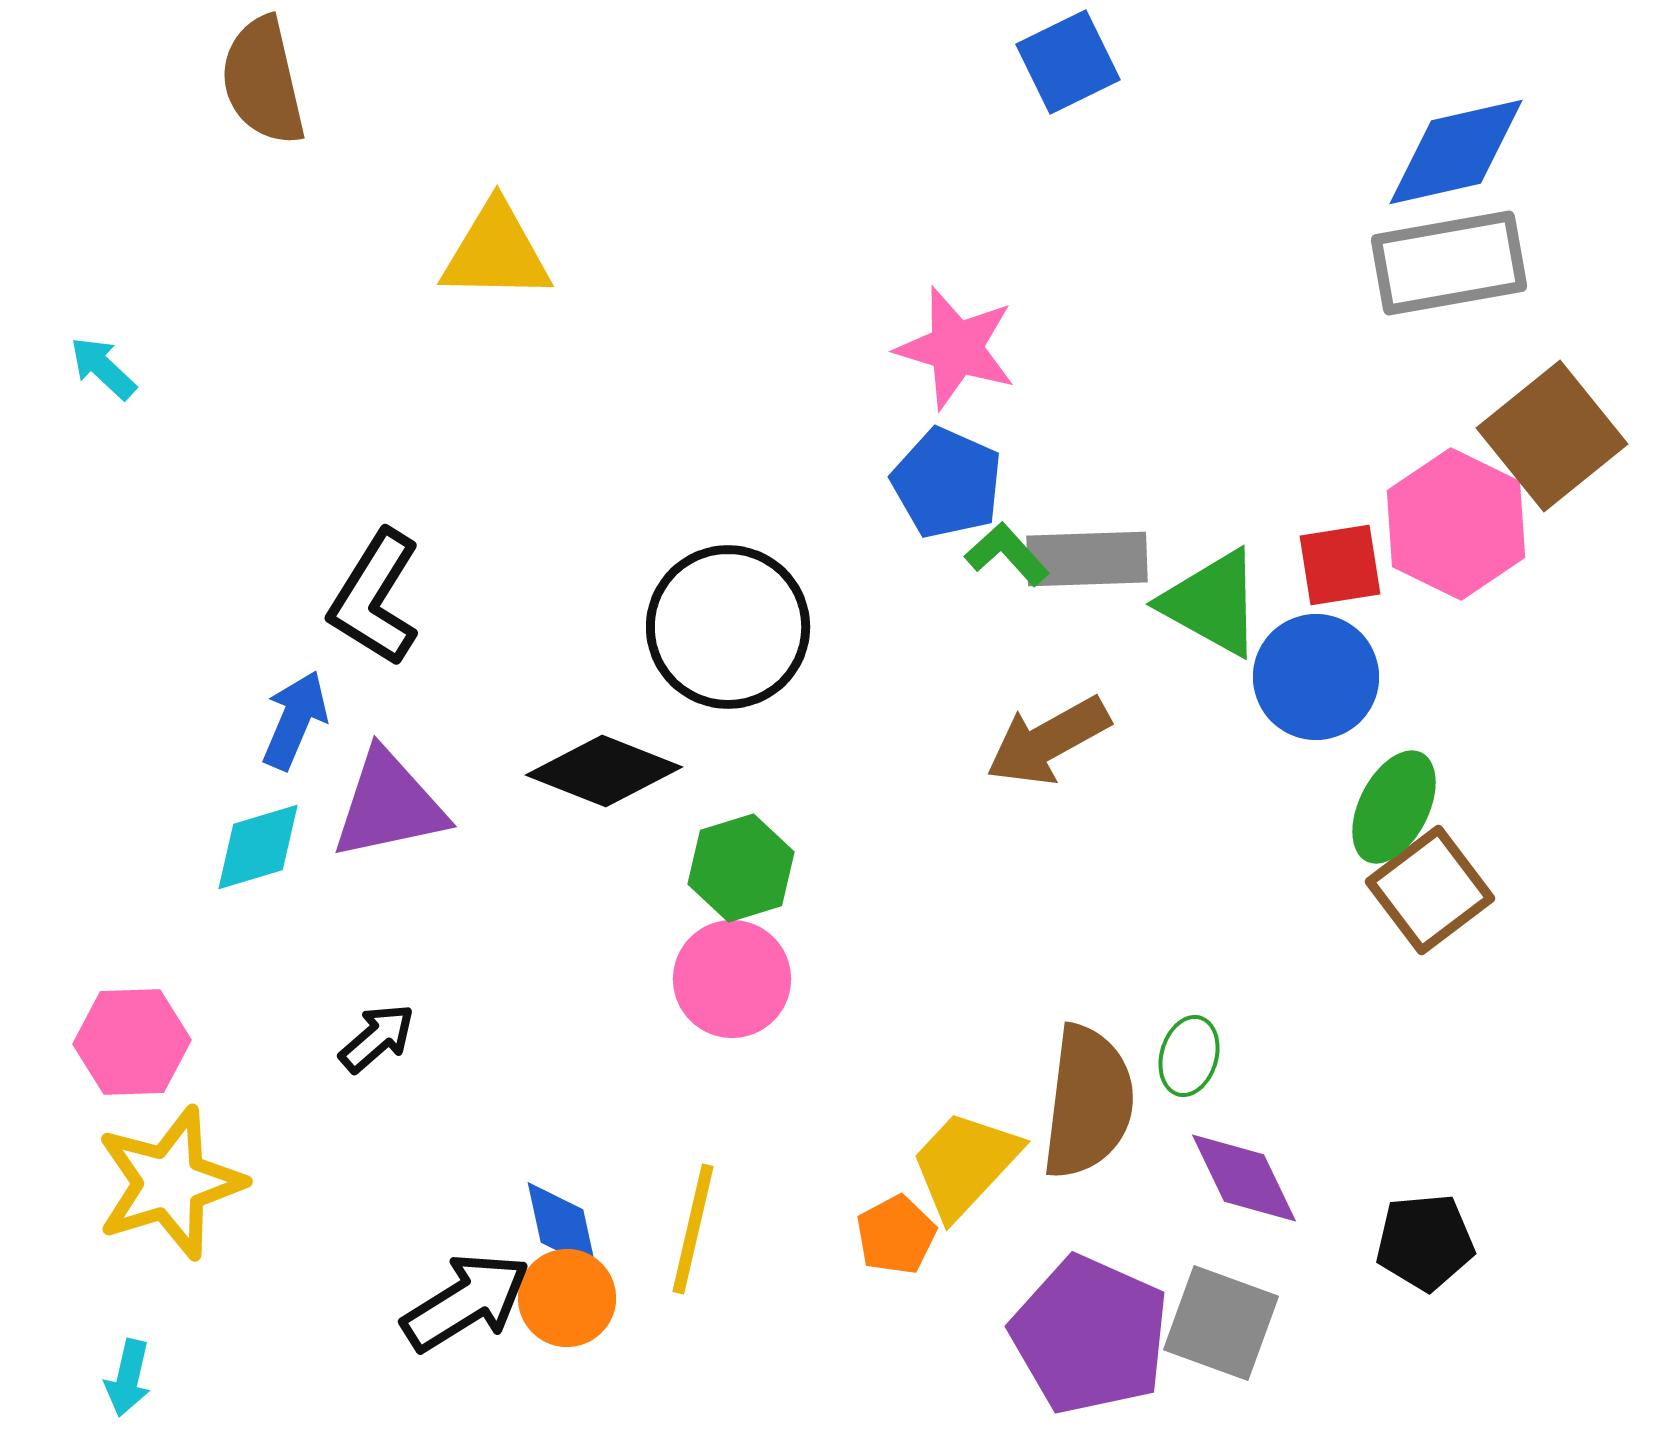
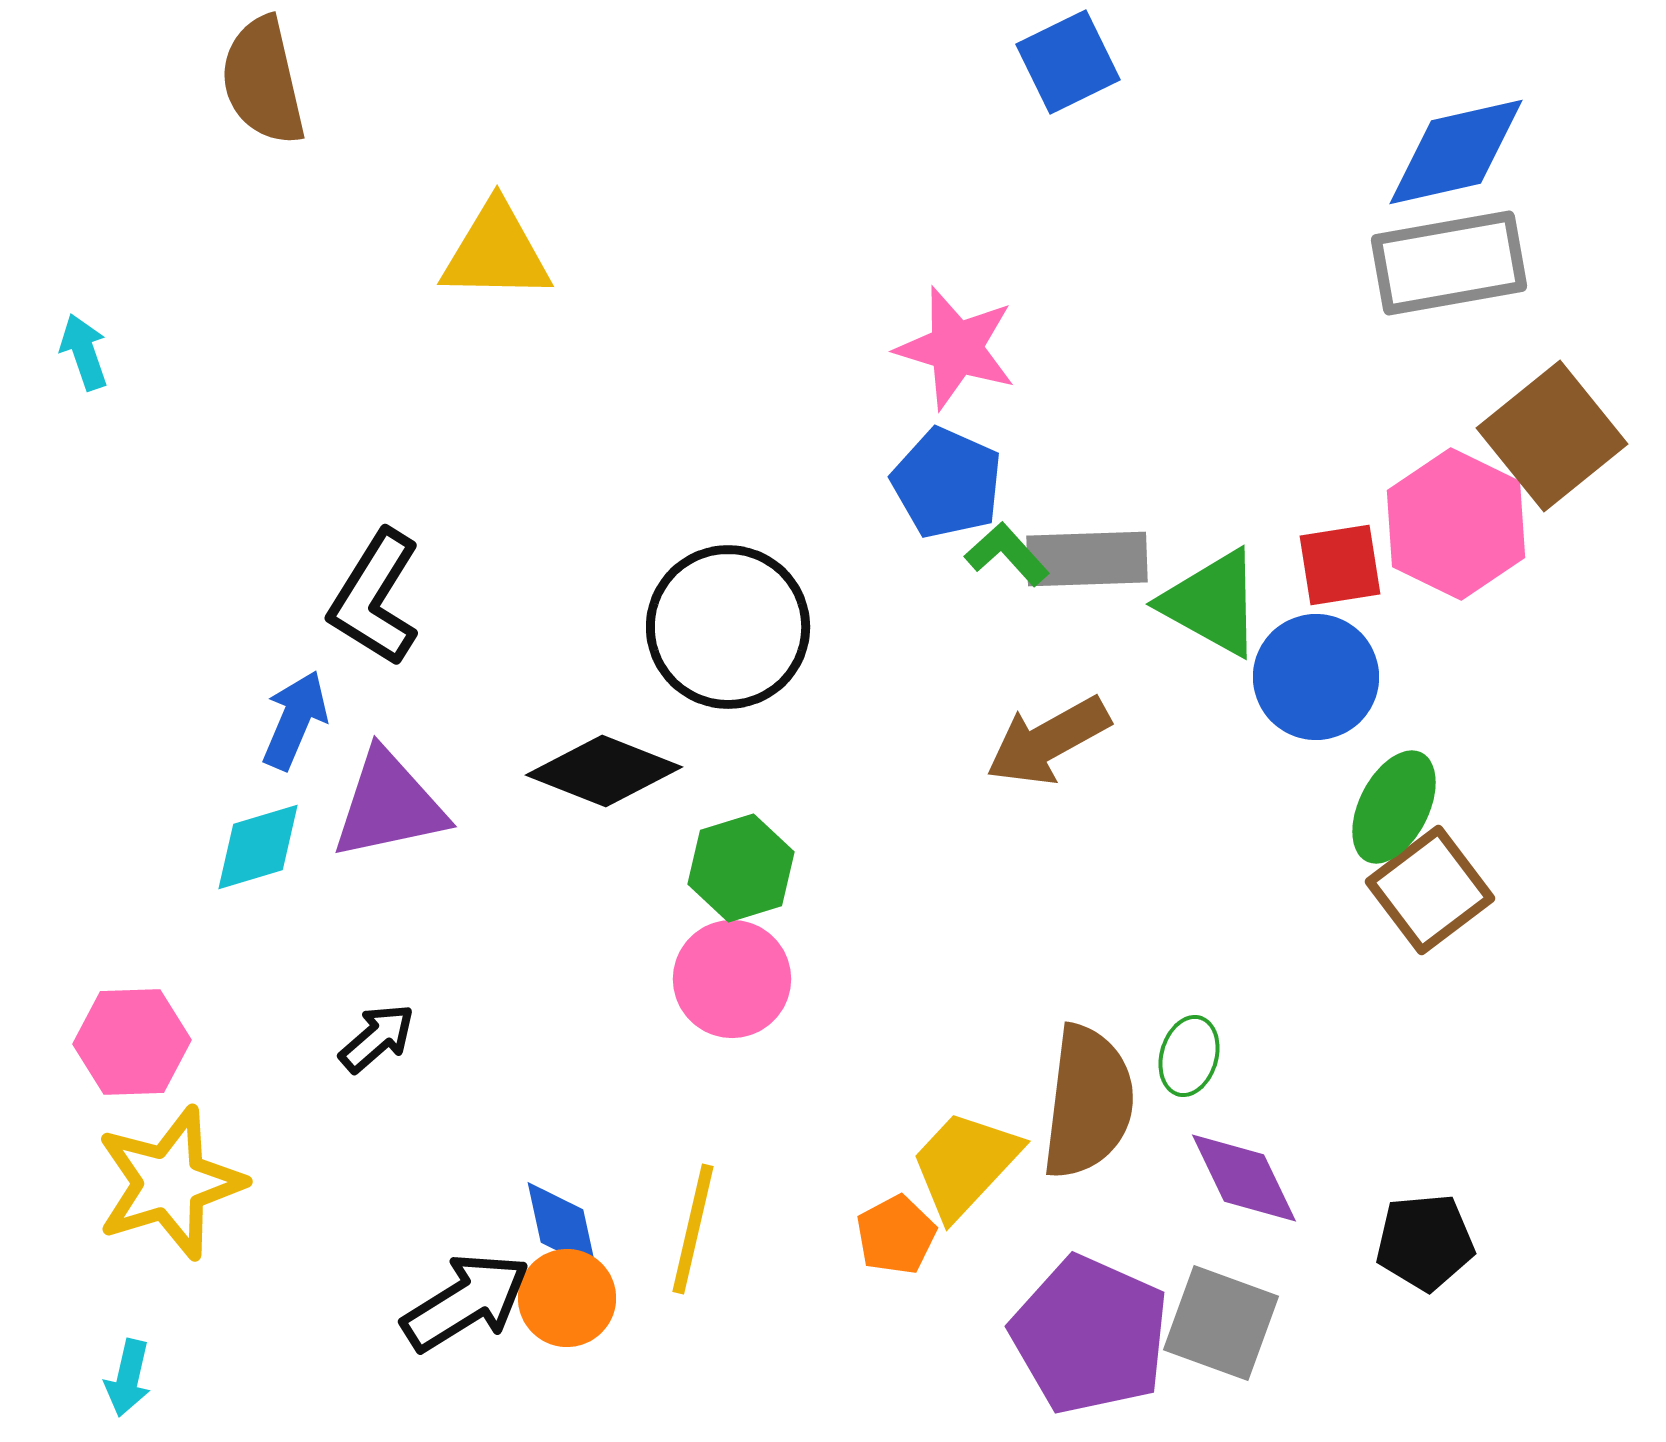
cyan arrow at (103, 368): moved 19 px left, 16 px up; rotated 28 degrees clockwise
